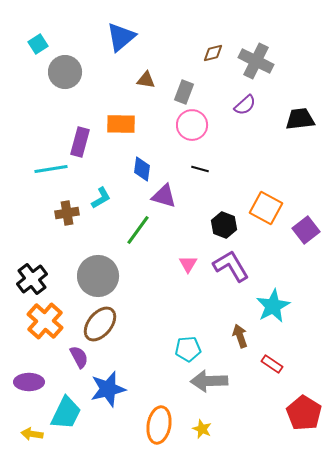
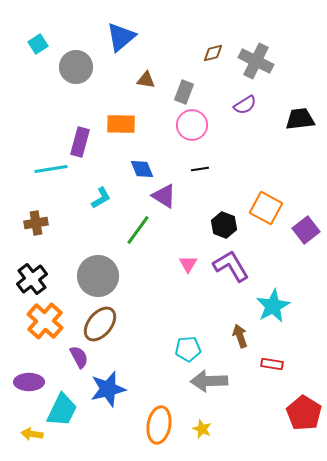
gray circle at (65, 72): moved 11 px right, 5 px up
purple semicircle at (245, 105): rotated 10 degrees clockwise
blue diamond at (142, 169): rotated 30 degrees counterclockwise
black line at (200, 169): rotated 24 degrees counterclockwise
purple triangle at (164, 196): rotated 16 degrees clockwise
brown cross at (67, 213): moved 31 px left, 10 px down
red rectangle at (272, 364): rotated 25 degrees counterclockwise
cyan trapezoid at (66, 413): moved 4 px left, 3 px up
